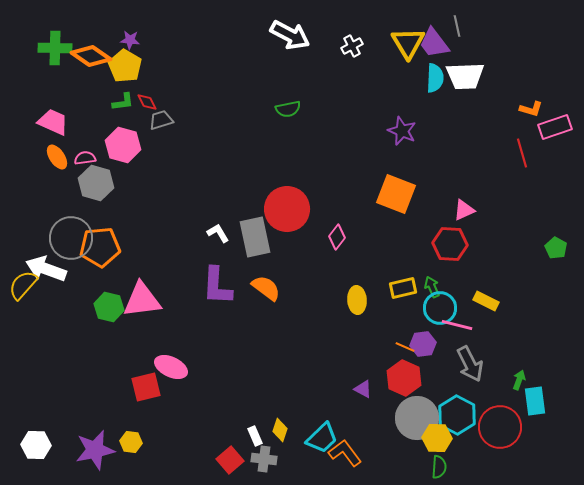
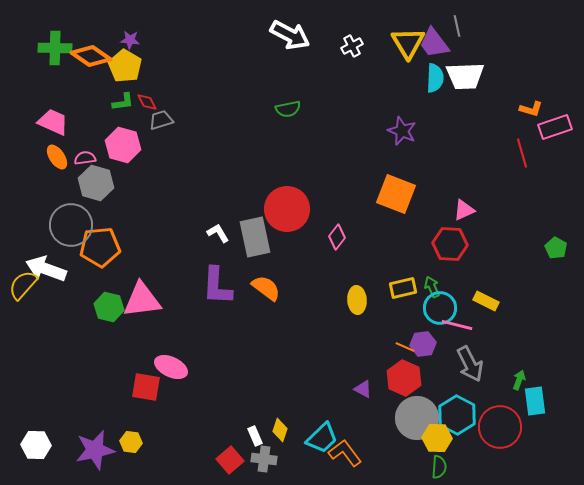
gray circle at (71, 238): moved 13 px up
red square at (146, 387): rotated 24 degrees clockwise
